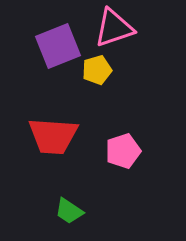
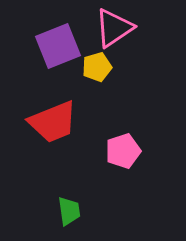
pink triangle: rotated 15 degrees counterclockwise
yellow pentagon: moved 3 px up
red trapezoid: moved 14 px up; rotated 26 degrees counterclockwise
green trapezoid: rotated 132 degrees counterclockwise
